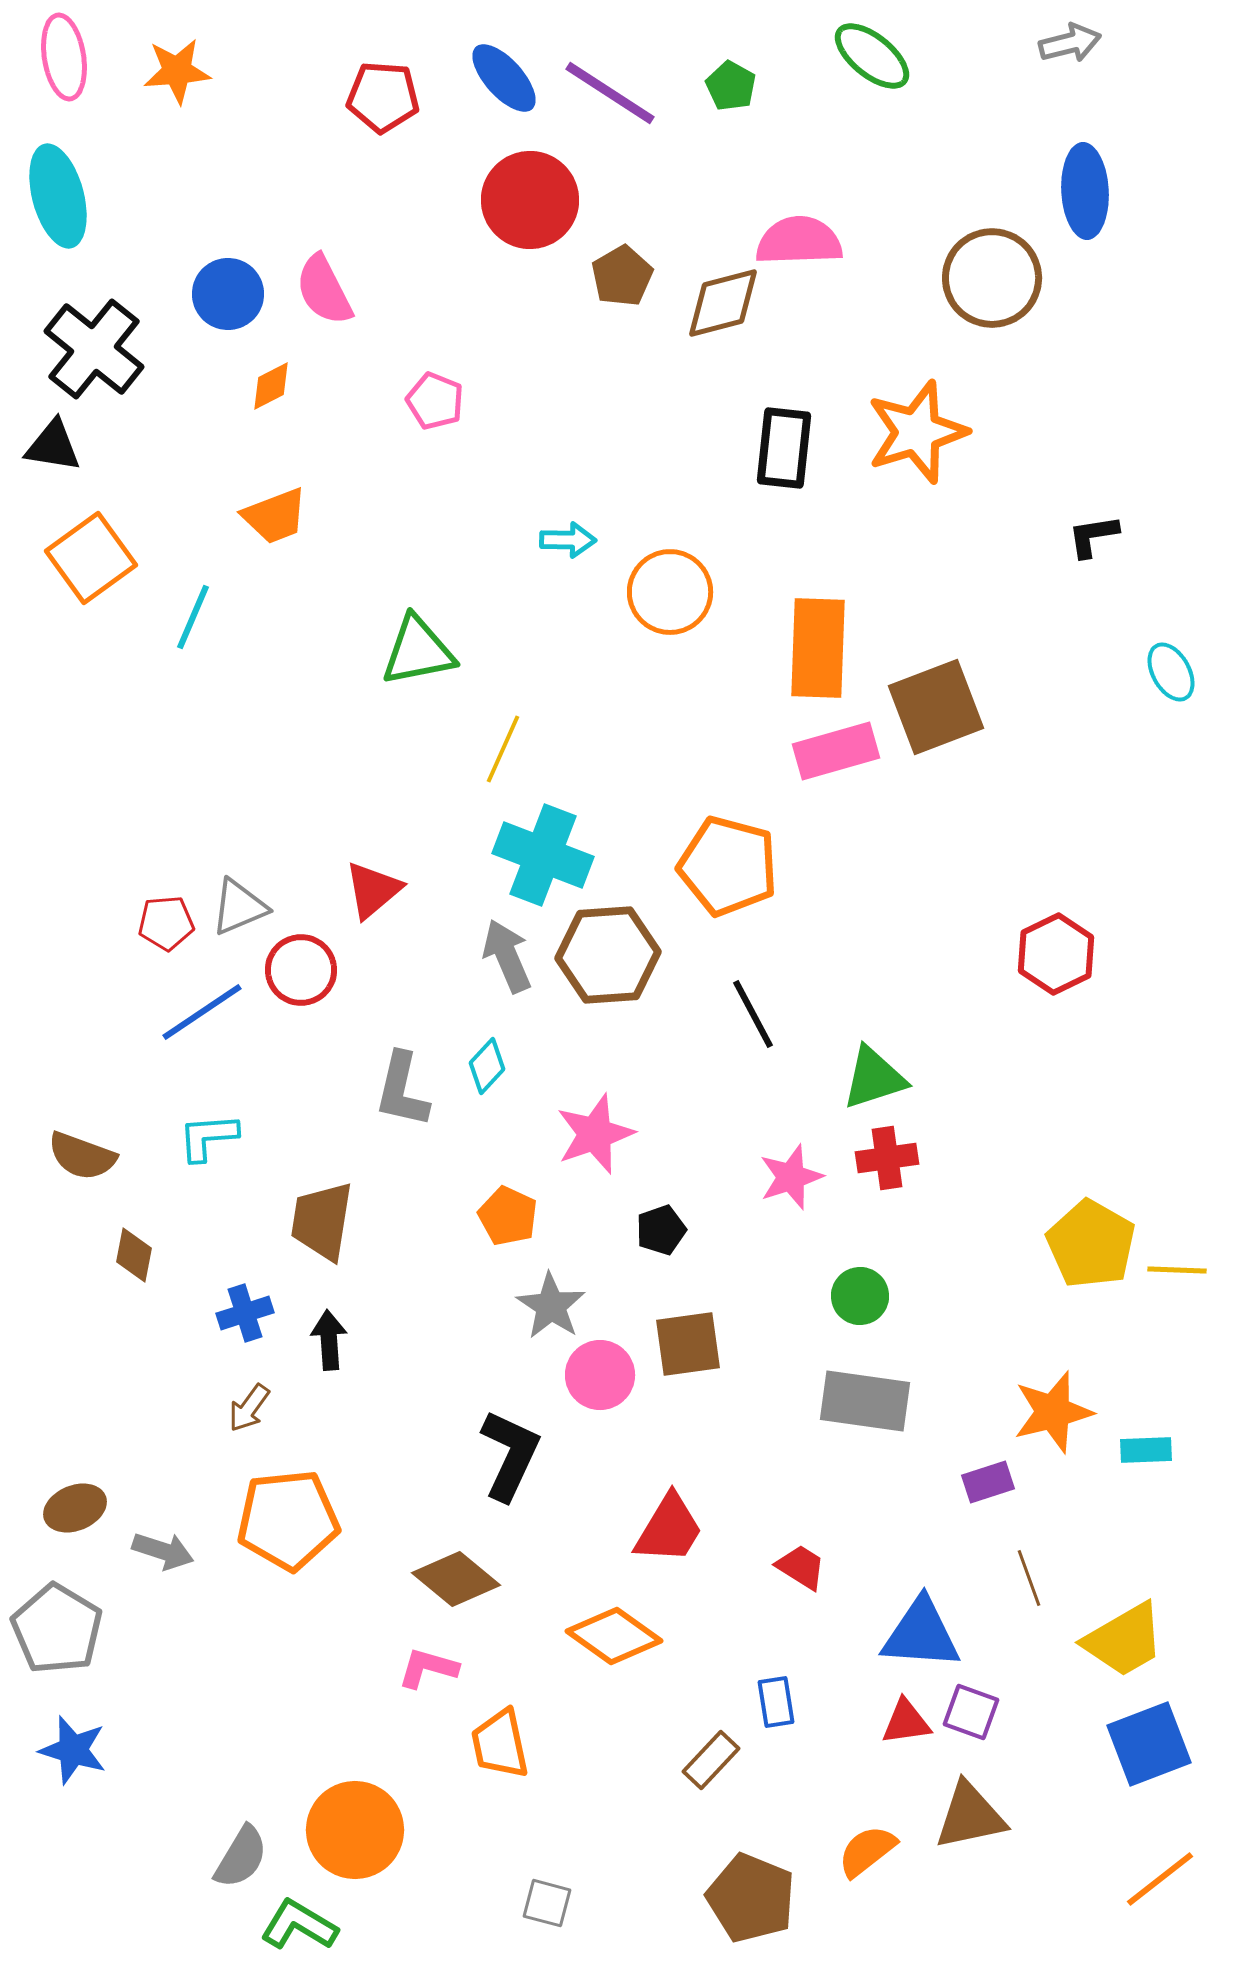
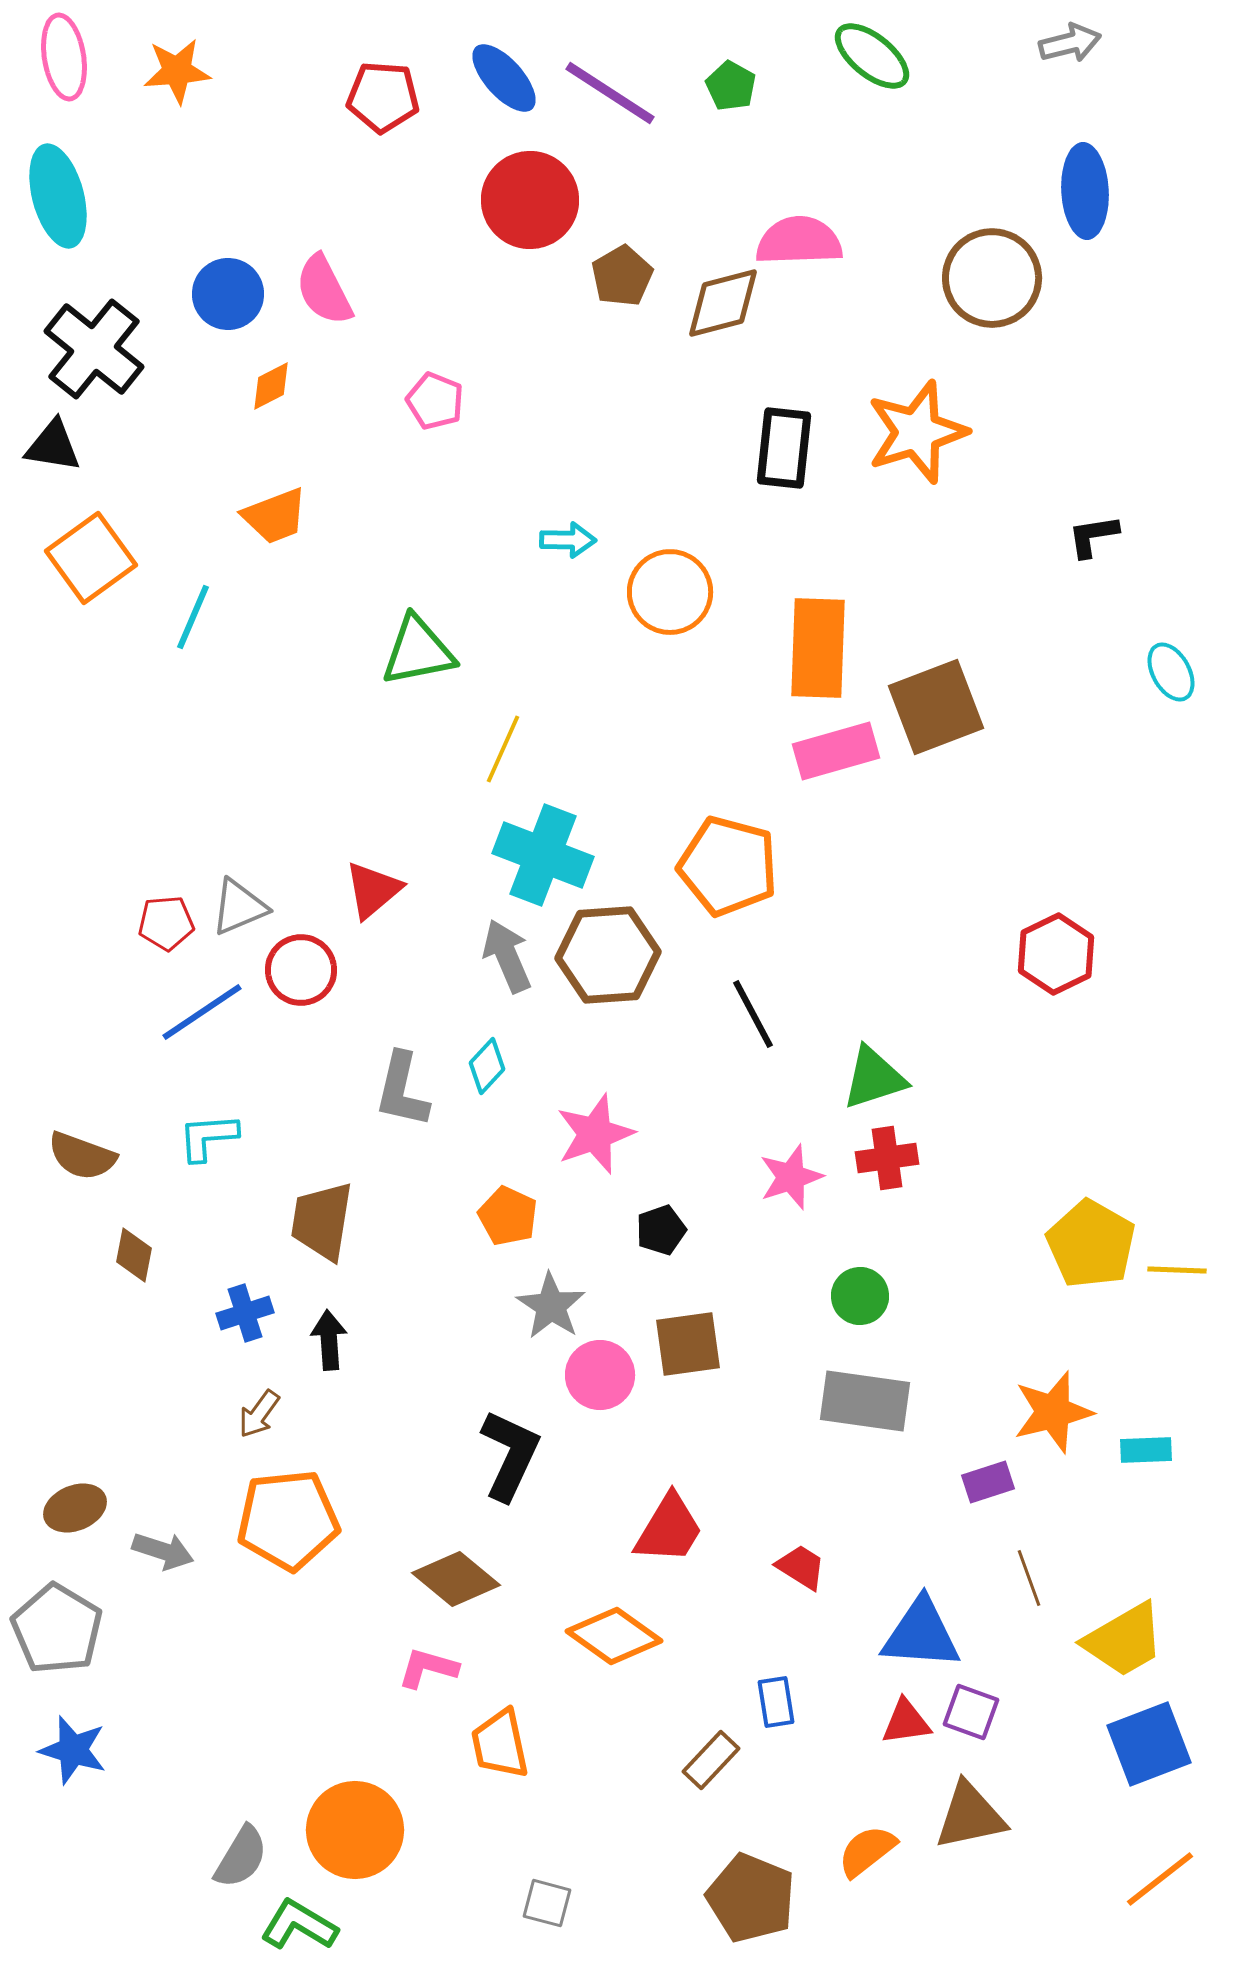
brown arrow at (249, 1408): moved 10 px right, 6 px down
